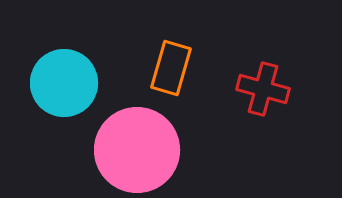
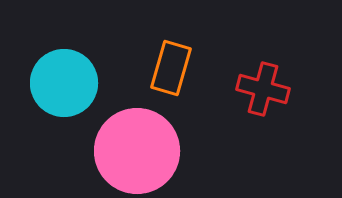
pink circle: moved 1 px down
